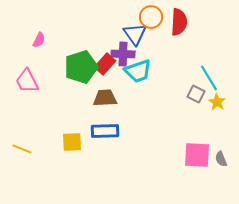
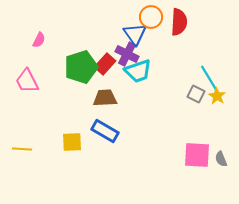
purple cross: moved 4 px right; rotated 25 degrees clockwise
yellow star: moved 6 px up
blue rectangle: rotated 32 degrees clockwise
yellow line: rotated 18 degrees counterclockwise
